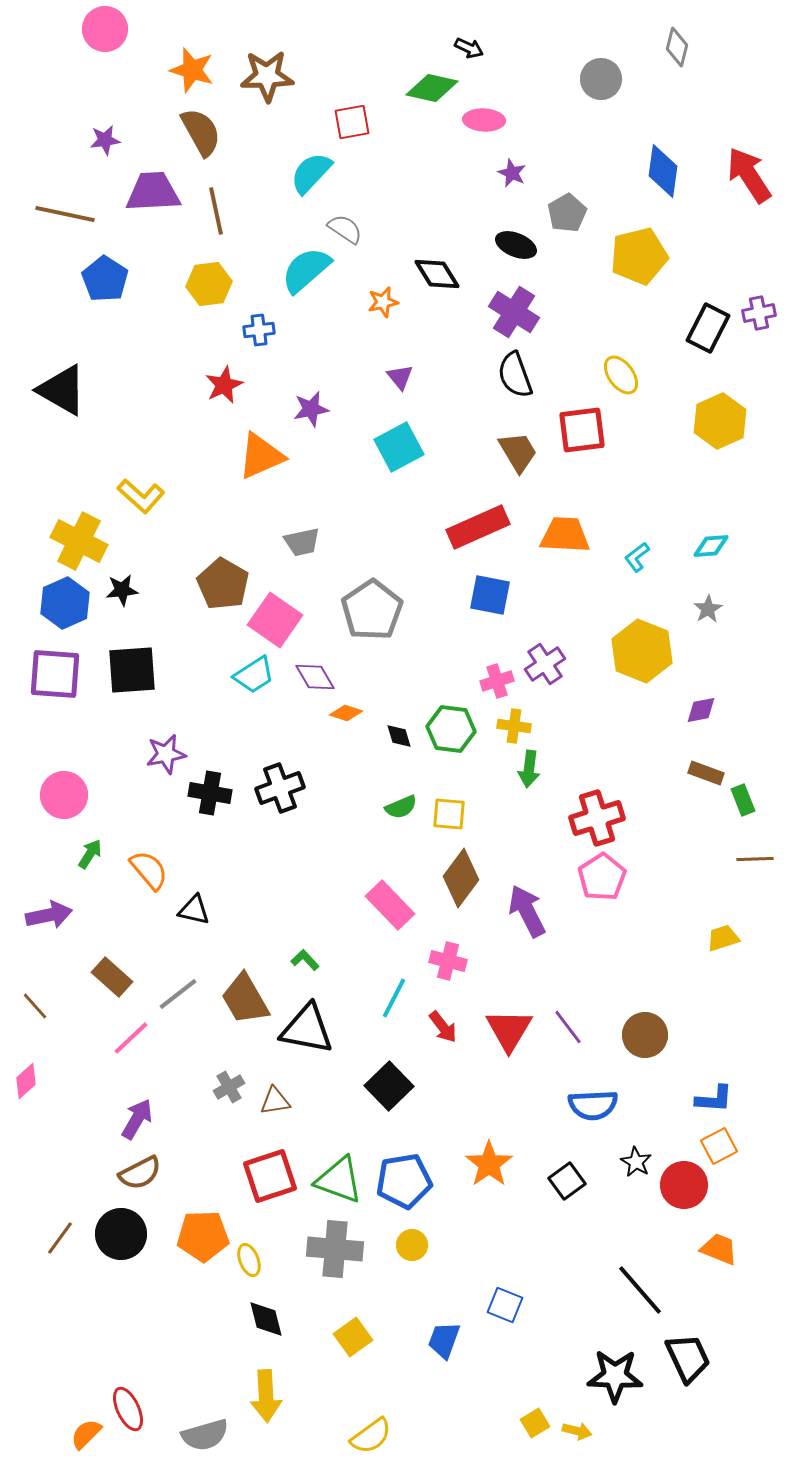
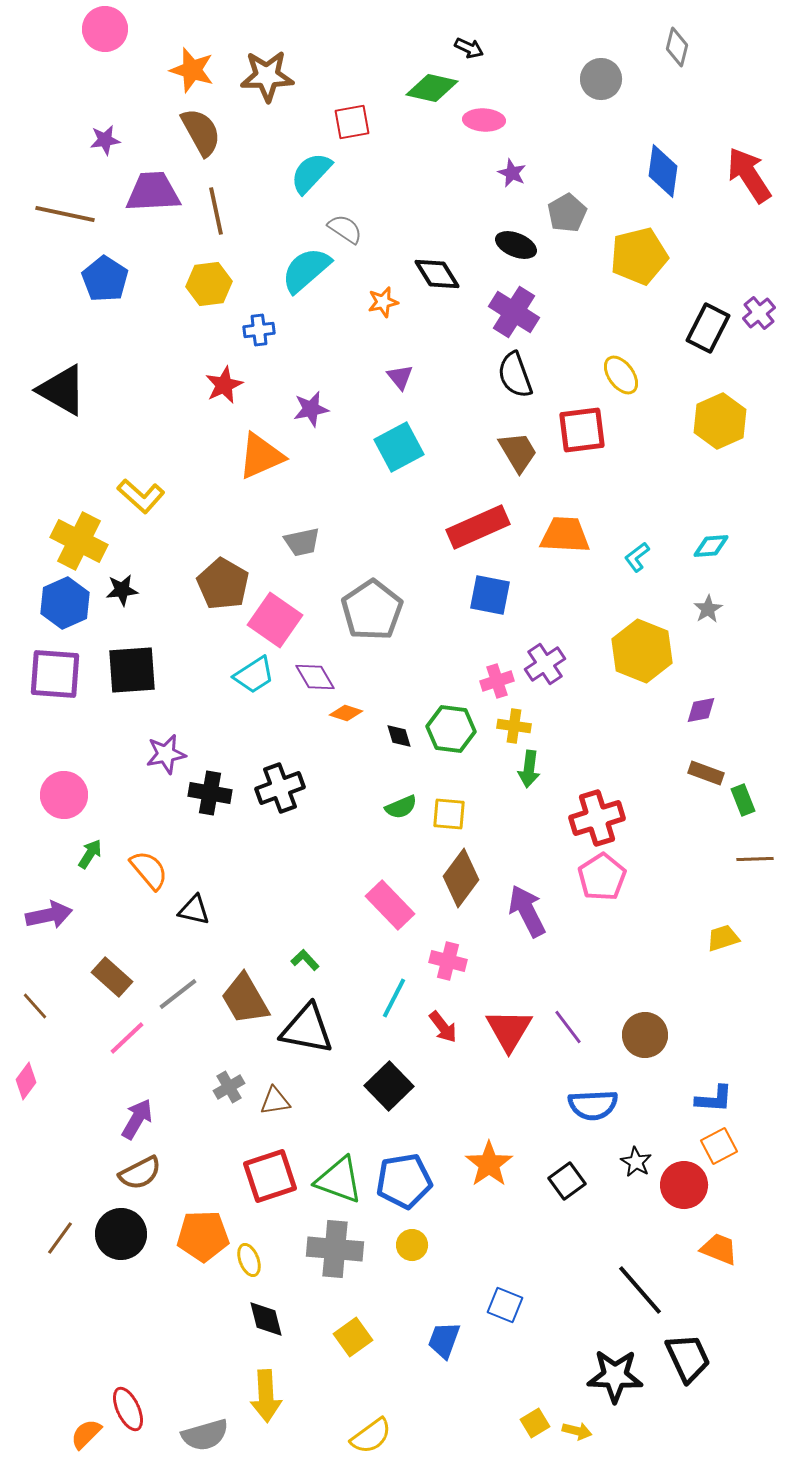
purple cross at (759, 313): rotated 28 degrees counterclockwise
pink line at (131, 1038): moved 4 px left
pink diamond at (26, 1081): rotated 12 degrees counterclockwise
